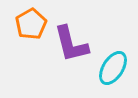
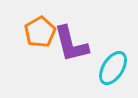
orange pentagon: moved 9 px right, 8 px down
